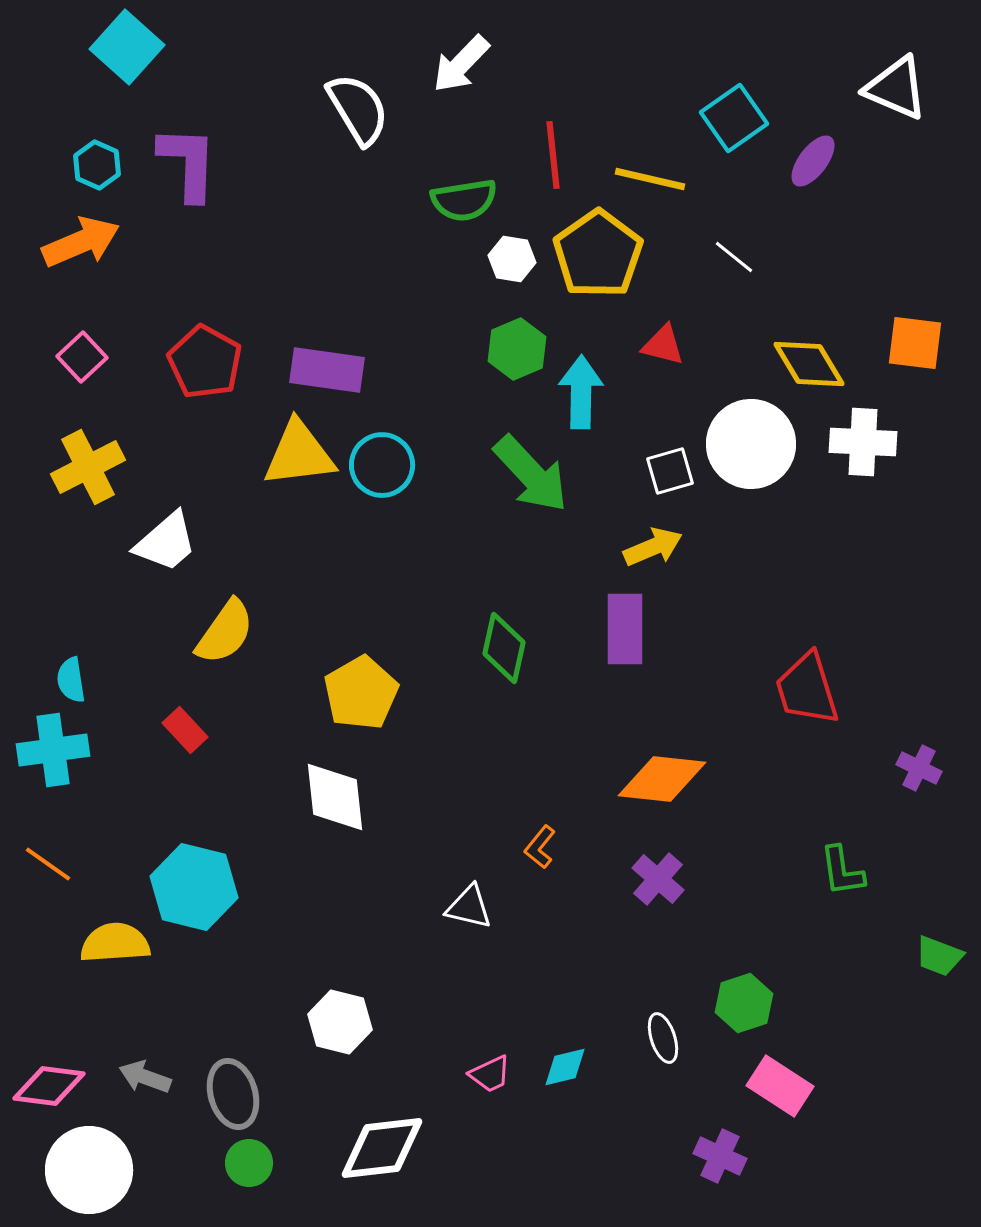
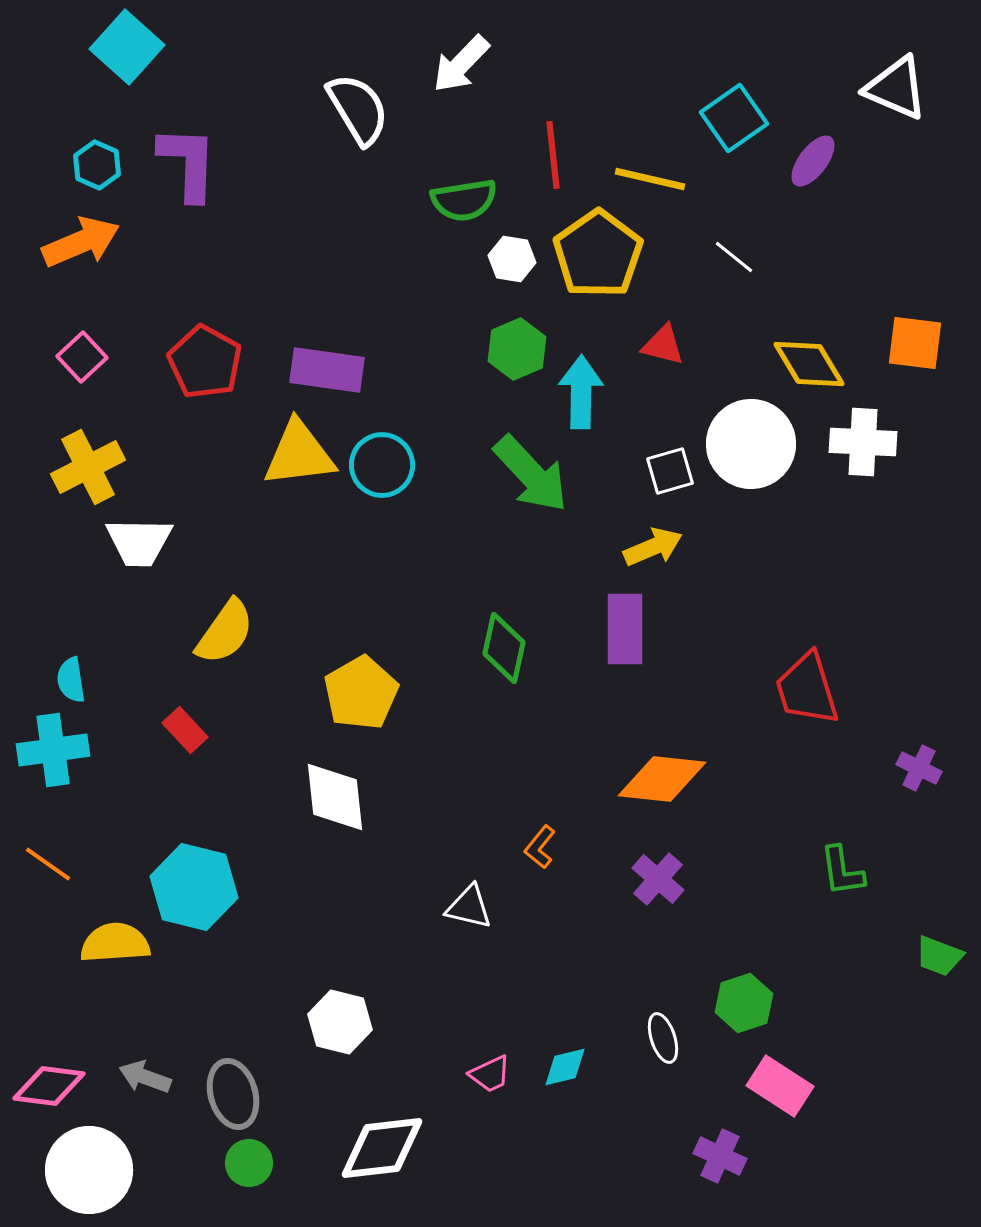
white trapezoid at (166, 542): moved 27 px left; rotated 42 degrees clockwise
